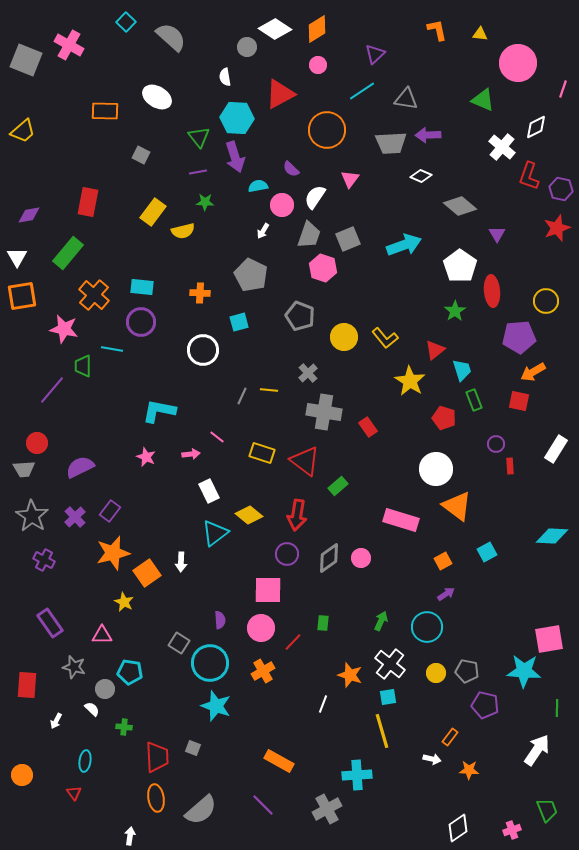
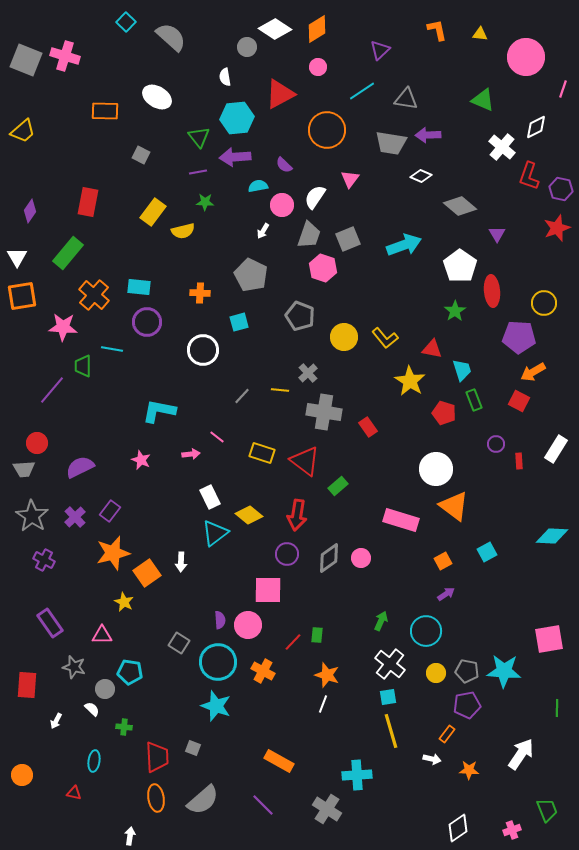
pink cross at (69, 45): moved 4 px left, 11 px down; rotated 12 degrees counterclockwise
purple triangle at (375, 54): moved 5 px right, 4 px up
pink circle at (518, 63): moved 8 px right, 6 px up
pink circle at (318, 65): moved 2 px down
cyan hexagon at (237, 118): rotated 8 degrees counterclockwise
gray trapezoid at (391, 143): rotated 12 degrees clockwise
purple arrow at (235, 157): rotated 104 degrees clockwise
purple semicircle at (291, 169): moved 7 px left, 4 px up
purple diamond at (29, 215): moved 1 px right, 4 px up; rotated 45 degrees counterclockwise
cyan rectangle at (142, 287): moved 3 px left
yellow circle at (546, 301): moved 2 px left, 2 px down
purple circle at (141, 322): moved 6 px right
pink star at (64, 329): moved 1 px left, 2 px up; rotated 8 degrees counterclockwise
purple pentagon at (519, 337): rotated 8 degrees clockwise
red triangle at (435, 350): moved 3 px left, 1 px up; rotated 50 degrees clockwise
yellow line at (269, 390): moved 11 px right
gray line at (242, 396): rotated 18 degrees clockwise
red square at (519, 401): rotated 15 degrees clockwise
red pentagon at (444, 418): moved 5 px up
pink star at (146, 457): moved 5 px left, 3 px down
red rectangle at (510, 466): moved 9 px right, 5 px up
white rectangle at (209, 491): moved 1 px right, 6 px down
orange triangle at (457, 506): moved 3 px left
green rectangle at (323, 623): moved 6 px left, 12 px down
cyan circle at (427, 627): moved 1 px left, 4 px down
pink circle at (261, 628): moved 13 px left, 3 px up
cyan circle at (210, 663): moved 8 px right, 1 px up
orange cross at (263, 671): rotated 30 degrees counterclockwise
cyan star at (524, 671): moved 20 px left
orange star at (350, 675): moved 23 px left
purple pentagon at (485, 705): moved 18 px left; rotated 24 degrees counterclockwise
yellow line at (382, 731): moved 9 px right
orange rectangle at (450, 737): moved 3 px left, 3 px up
white arrow at (537, 750): moved 16 px left, 4 px down
cyan ellipse at (85, 761): moved 9 px right
red triangle at (74, 793): rotated 42 degrees counterclockwise
gray cross at (327, 809): rotated 28 degrees counterclockwise
gray semicircle at (201, 810): moved 2 px right, 10 px up
